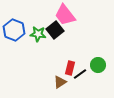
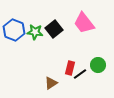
pink trapezoid: moved 19 px right, 8 px down
black square: moved 1 px left, 1 px up
green star: moved 3 px left, 2 px up
brown triangle: moved 9 px left, 1 px down
